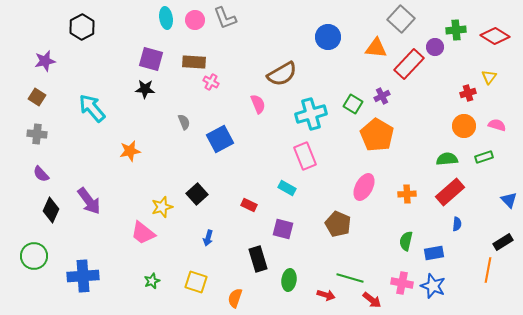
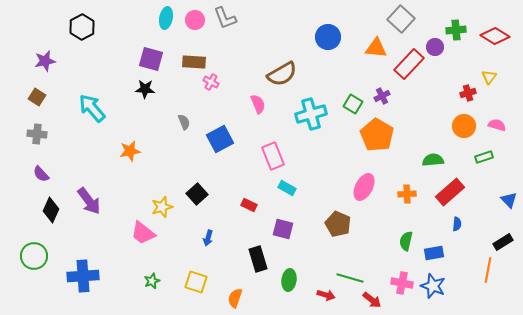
cyan ellipse at (166, 18): rotated 20 degrees clockwise
pink rectangle at (305, 156): moved 32 px left
green semicircle at (447, 159): moved 14 px left, 1 px down
